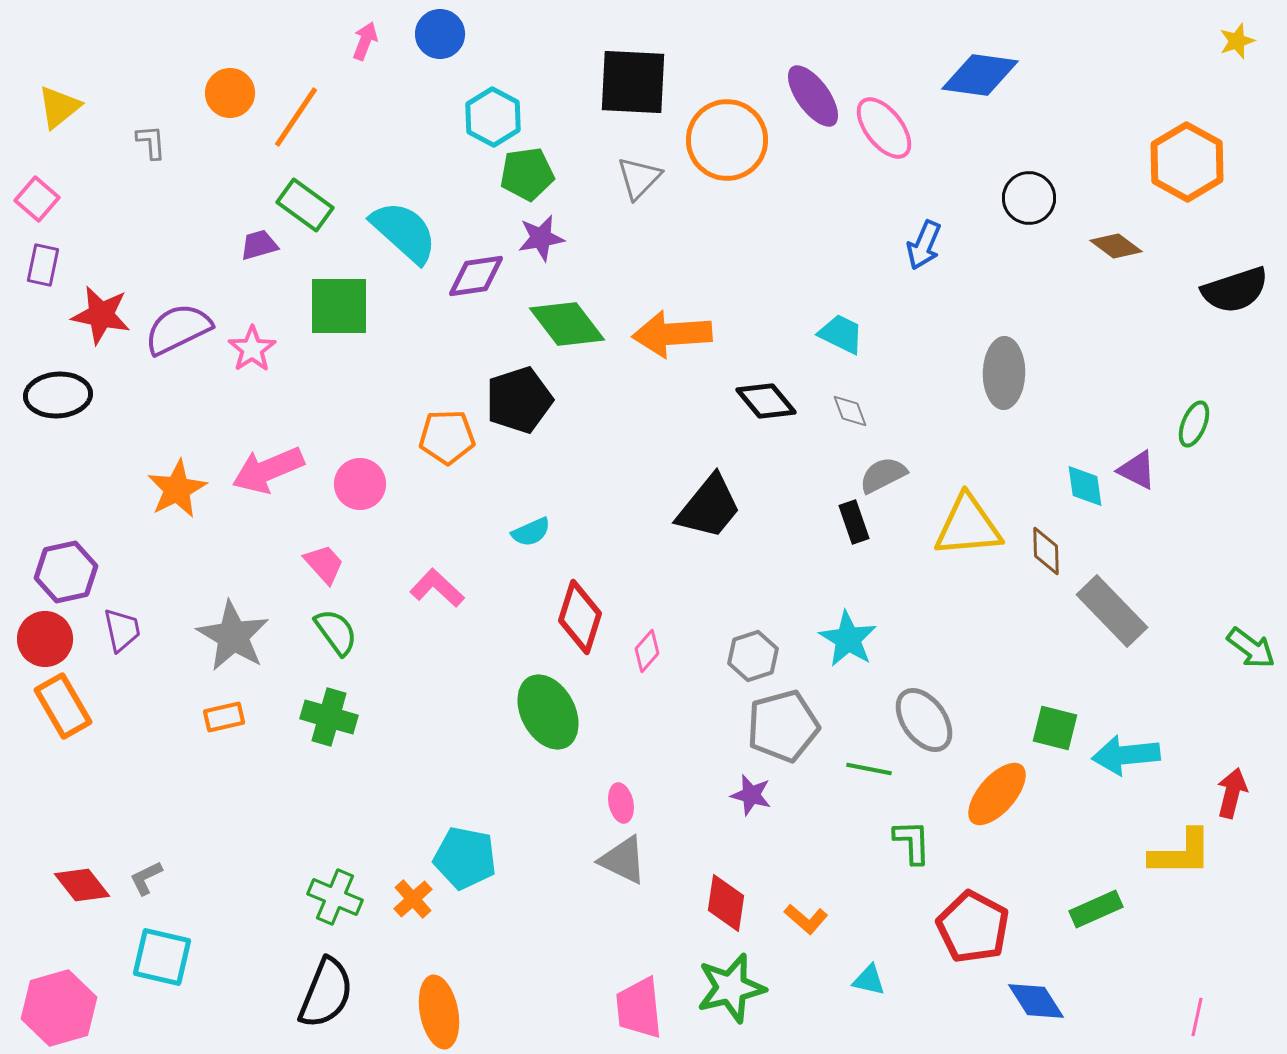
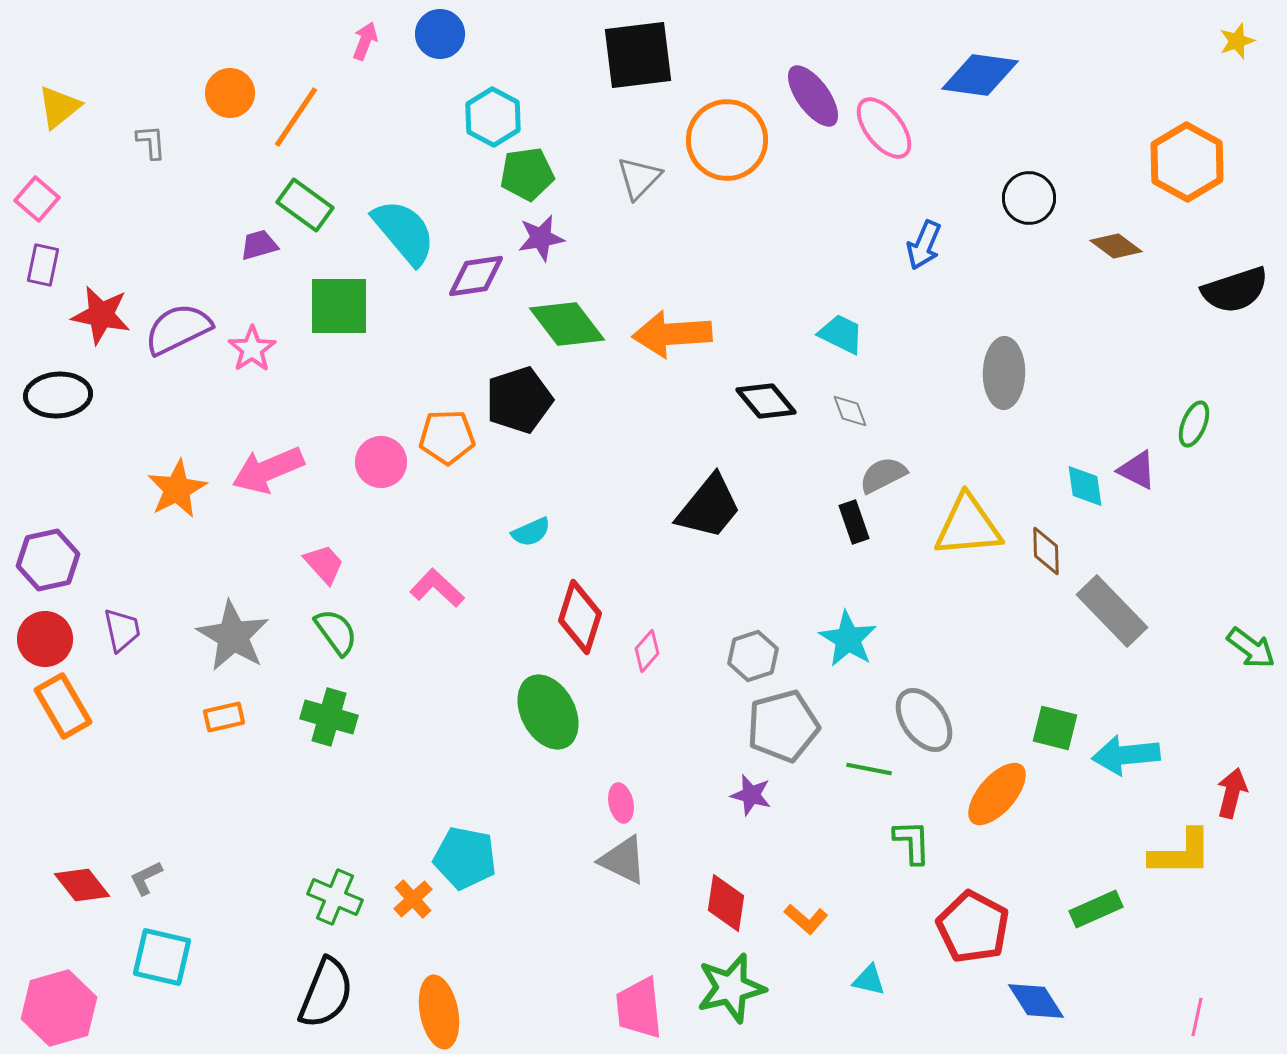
black square at (633, 82): moved 5 px right, 27 px up; rotated 10 degrees counterclockwise
cyan semicircle at (404, 232): rotated 8 degrees clockwise
pink circle at (360, 484): moved 21 px right, 22 px up
purple hexagon at (66, 572): moved 18 px left, 12 px up
